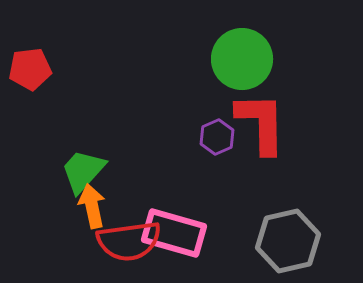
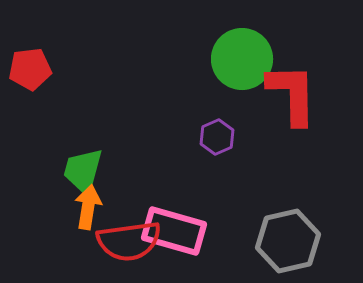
red L-shape: moved 31 px right, 29 px up
green trapezoid: rotated 27 degrees counterclockwise
orange arrow: moved 4 px left, 1 px down; rotated 21 degrees clockwise
pink rectangle: moved 2 px up
